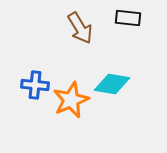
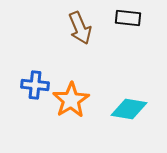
brown arrow: rotated 8 degrees clockwise
cyan diamond: moved 17 px right, 25 px down
orange star: rotated 9 degrees counterclockwise
